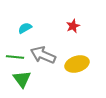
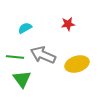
red star: moved 5 px left, 2 px up; rotated 16 degrees clockwise
